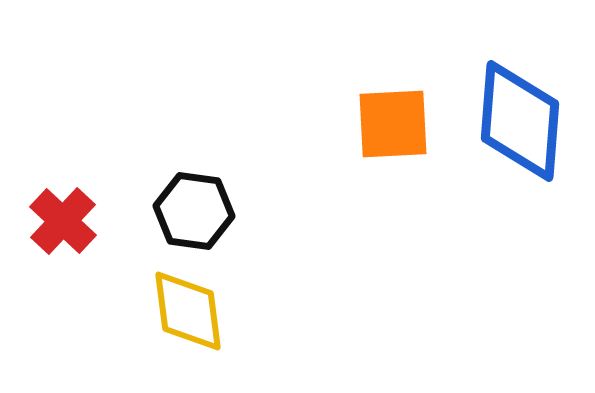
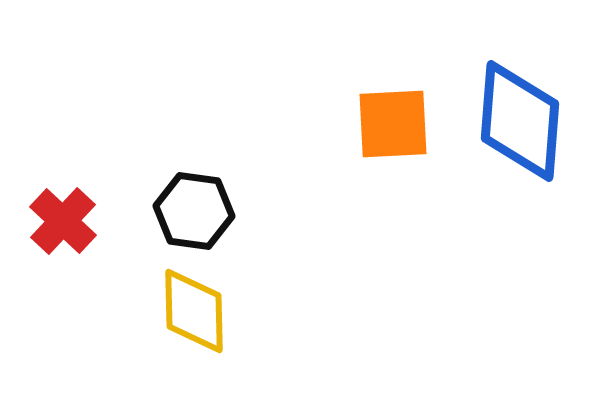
yellow diamond: moved 6 px right; rotated 6 degrees clockwise
